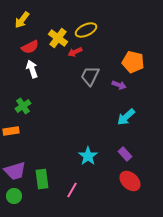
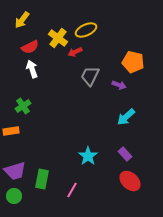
green rectangle: rotated 18 degrees clockwise
